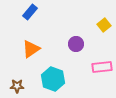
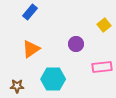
cyan hexagon: rotated 20 degrees counterclockwise
